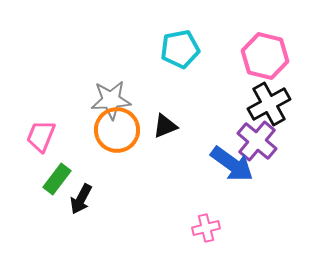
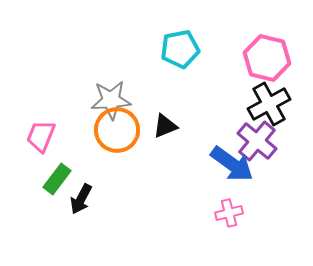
pink hexagon: moved 2 px right, 2 px down
pink cross: moved 23 px right, 15 px up
